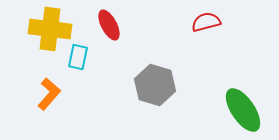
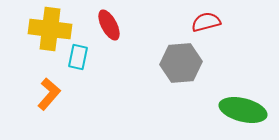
gray hexagon: moved 26 px right, 22 px up; rotated 21 degrees counterclockwise
green ellipse: rotated 42 degrees counterclockwise
